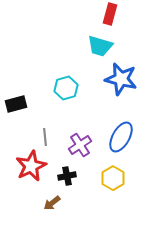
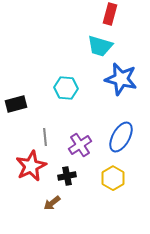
cyan hexagon: rotated 20 degrees clockwise
